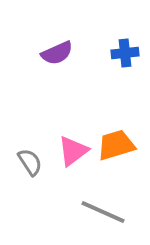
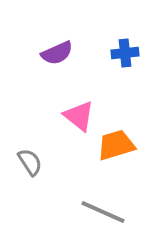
pink triangle: moved 6 px right, 35 px up; rotated 44 degrees counterclockwise
